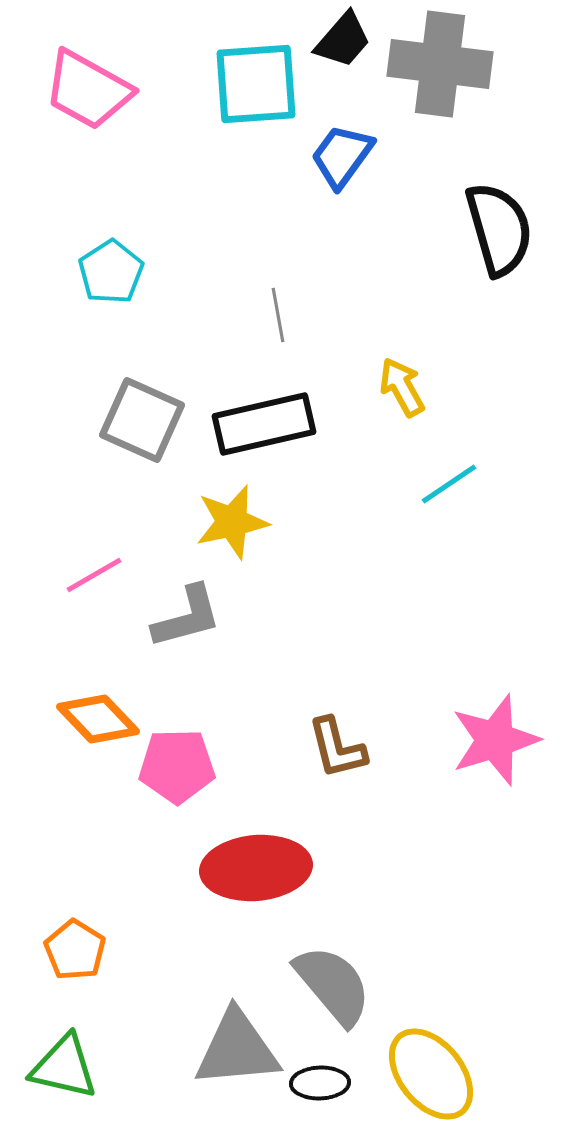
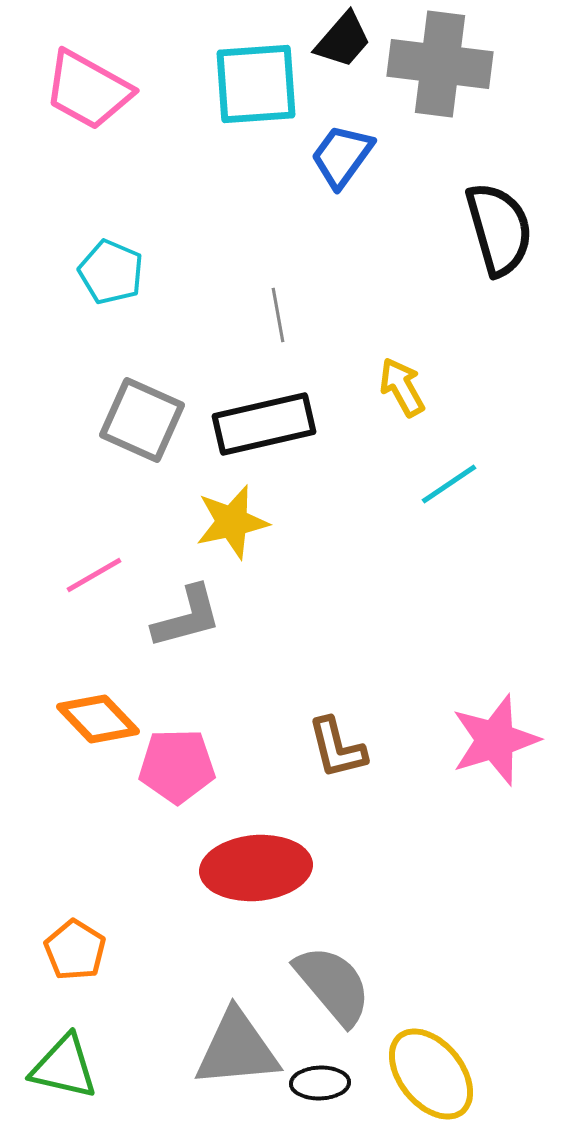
cyan pentagon: rotated 16 degrees counterclockwise
